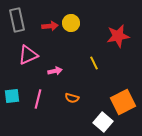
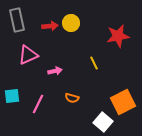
pink line: moved 5 px down; rotated 12 degrees clockwise
